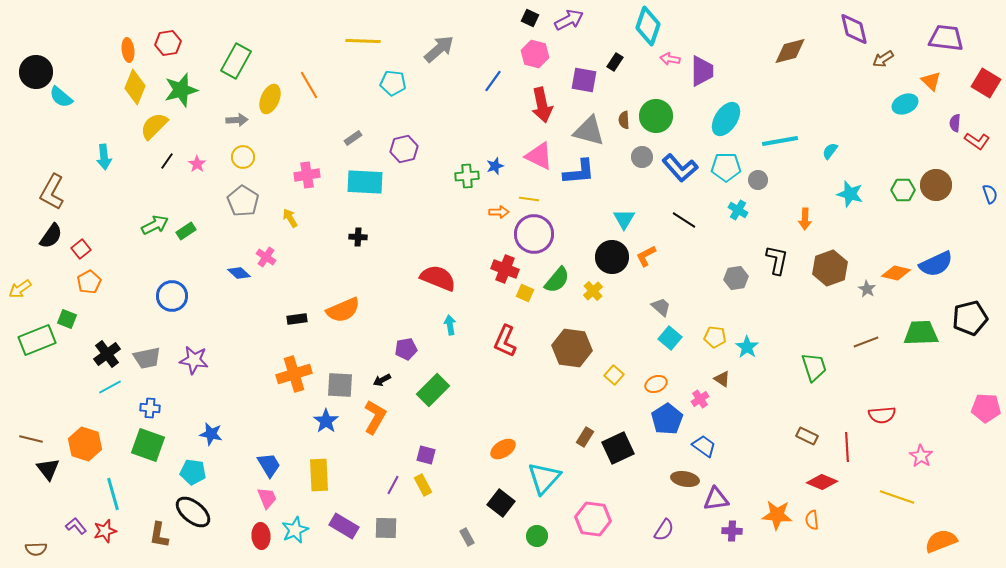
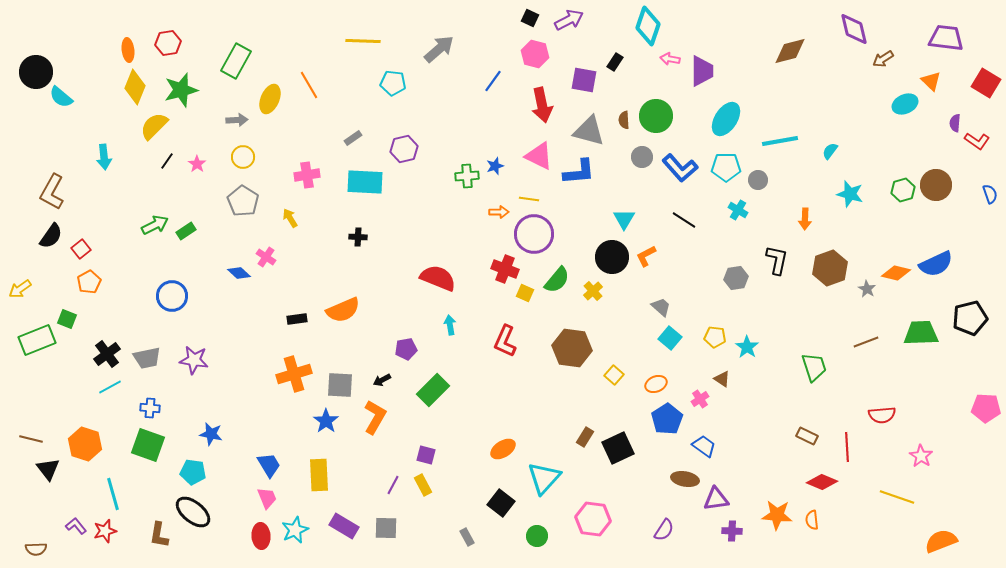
green hexagon at (903, 190): rotated 15 degrees counterclockwise
